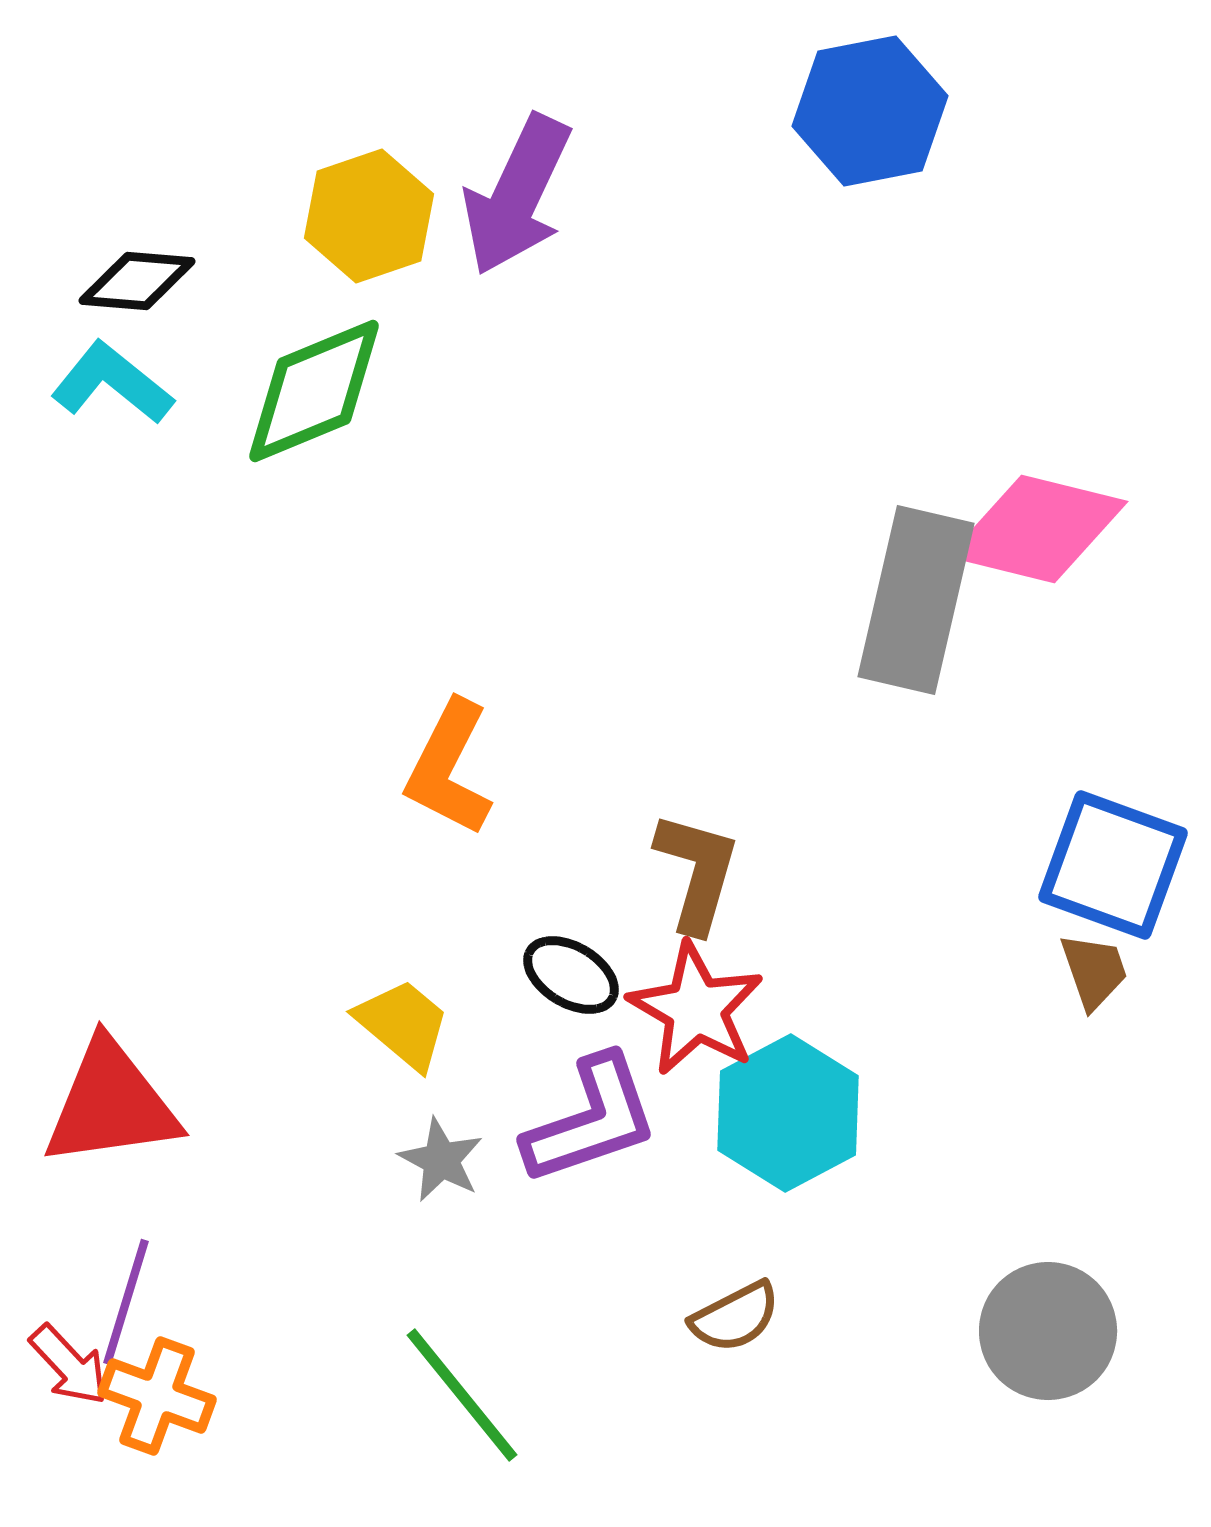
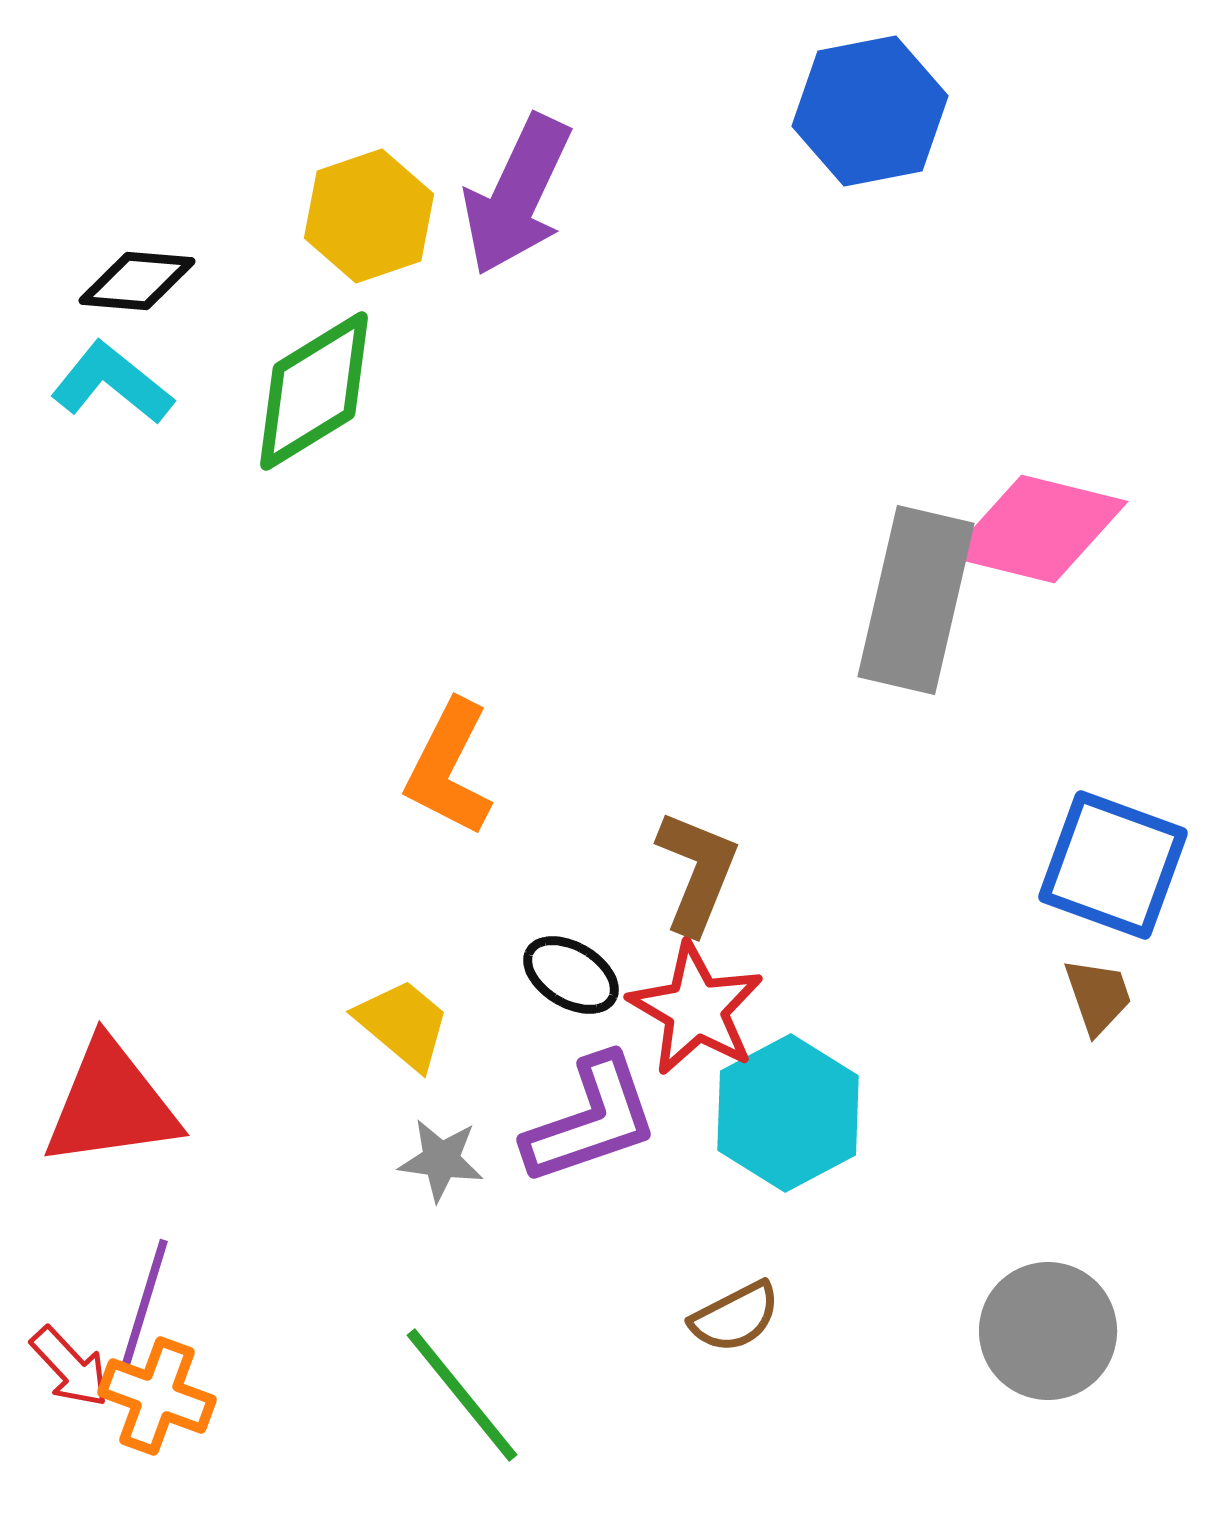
green diamond: rotated 9 degrees counterclockwise
brown L-shape: rotated 6 degrees clockwise
brown trapezoid: moved 4 px right, 25 px down
gray star: rotated 20 degrees counterclockwise
purple line: moved 19 px right
red arrow: moved 1 px right, 2 px down
